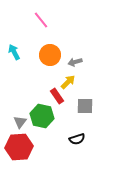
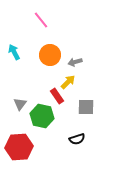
gray square: moved 1 px right, 1 px down
gray triangle: moved 18 px up
